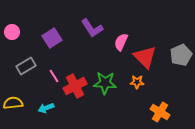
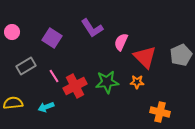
purple square: rotated 24 degrees counterclockwise
green star: moved 2 px right, 1 px up; rotated 10 degrees counterclockwise
cyan arrow: moved 1 px up
orange cross: rotated 18 degrees counterclockwise
